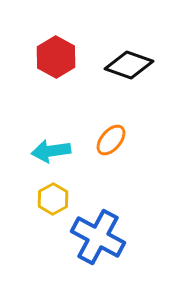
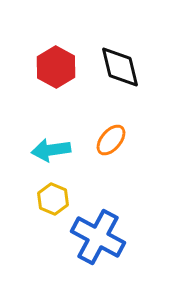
red hexagon: moved 10 px down
black diamond: moved 9 px left, 2 px down; rotated 57 degrees clockwise
cyan arrow: moved 1 px up
yellow hexagon: rotated 8 degrees counterclockwise
